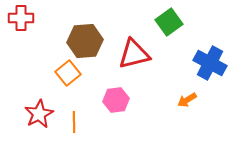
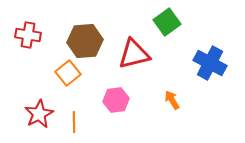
red cross: moved 7 px right, 17 px down; rotated 10 degrees clockwise
green square: moved 2 px left
orange arrow: moved 15 px left; rotated 90 degrees clockwise
